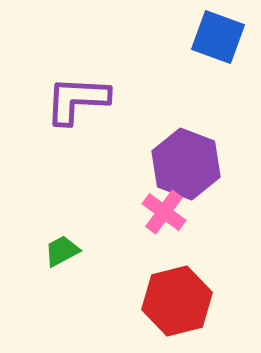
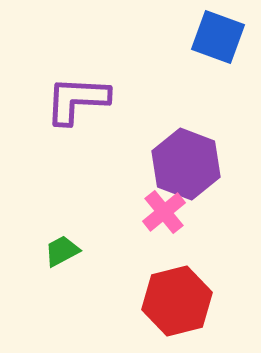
pink cross: rotated 15 degrees clockwise
